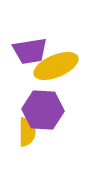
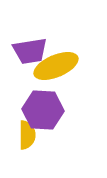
yellow semicircle: moved 3 px down
